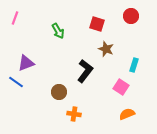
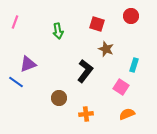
pink line: moved 4 px down
green arrow: rotated 21 degrees clockwise
purple triangle: moved 2 px right, 1 px down
brown circle: moved 6 px down
orange cross: moved 12 px right; rotated 16 degrees counterclockwise
